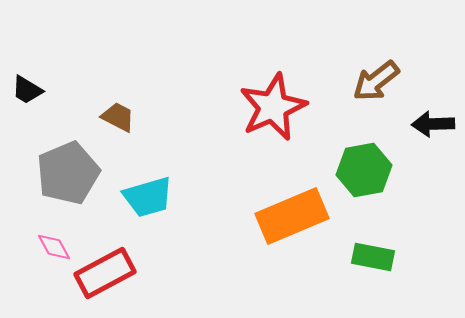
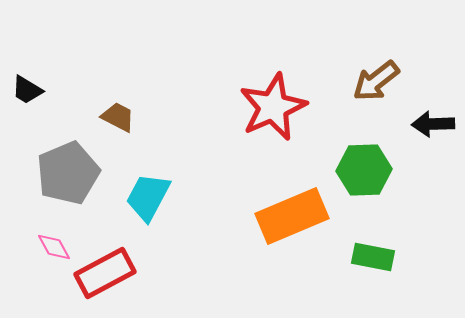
green hexagon: rotated 8 degrees clockwise
cyan trapezoid: rotated 134 degrees clockwise
